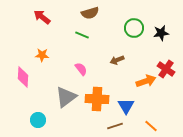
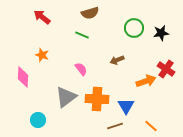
orange star: rotated 16 degrees clockwise
